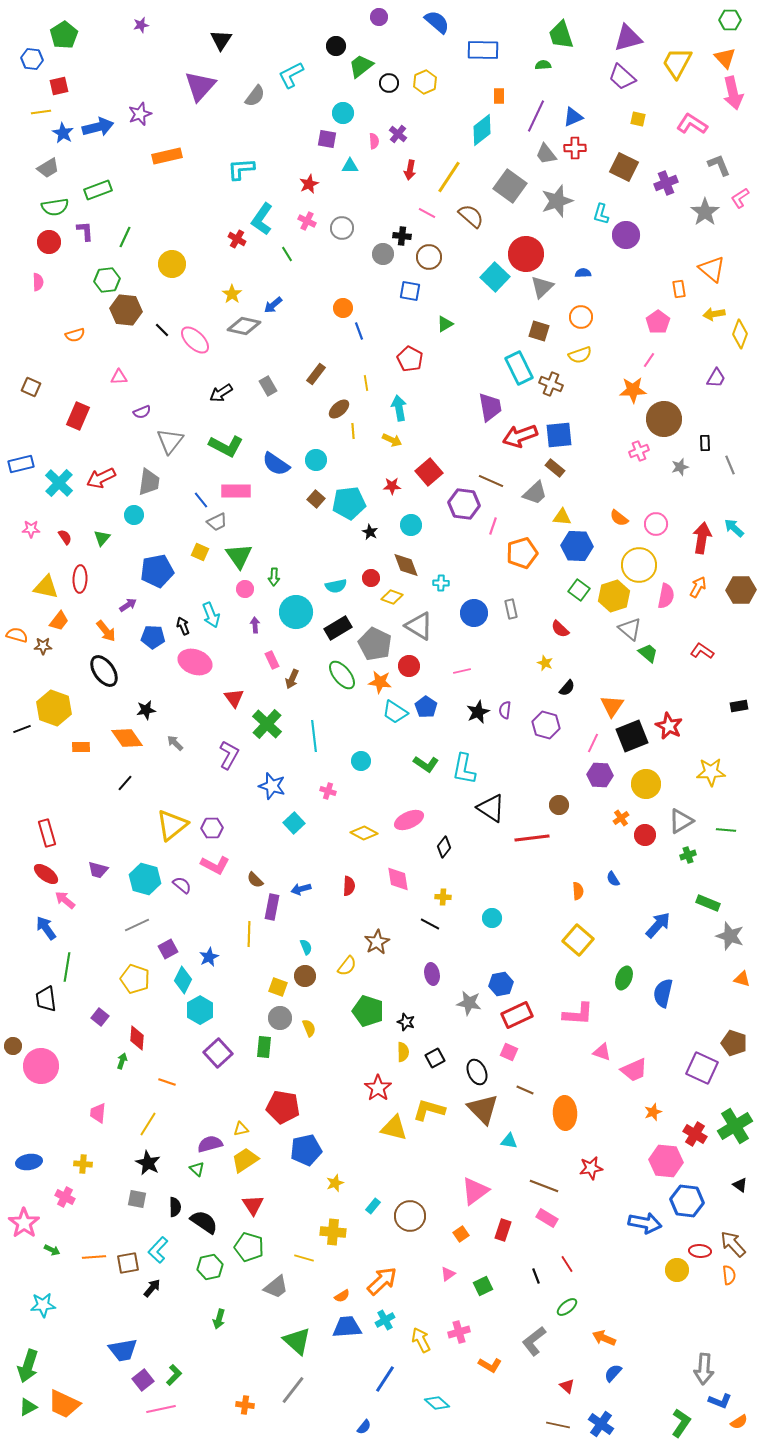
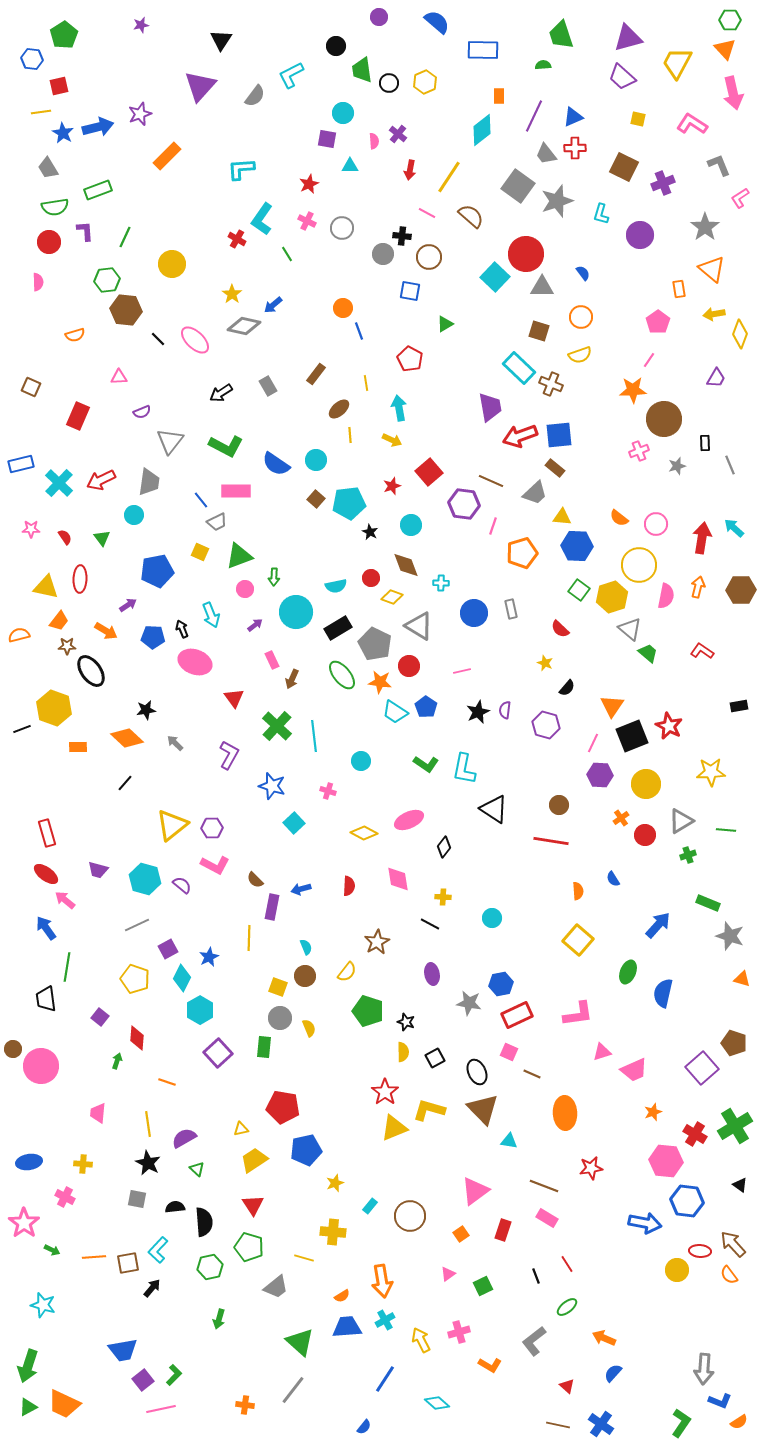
orange triangle at (725, 58): moved 9 px up
green trapezoid at (361, 66): moved 1 px right, 4 px down; rotated 60 degrees counterclockwise
purple line at (536, 116): moved 2 px left
orange rectangle at (167, 156): rotated 32 degrees counterclockwise
gray trapezoid at (48, 168): rotated 90 degrees clockwise
purple cross at (666, 183): moved 3 px left
gray square at (510, 186): moved 8 px right
gray star at (705, 212): moved 15 px down
purple circle at (626, 235): moved 14 px right
blue semicircle at (583, 273): rotated 56 degrees clockwise
gray triangle at (542, 287): rotated 45 degrees clockwise
black line at (162, 330): moved 4 px left, 9 px down
cyan rectangle at (519, 368): rotated 20 degrees counterclockwise
yellow line at (353, 431): moved 3 px left, 4 px down
gray star at (680, 467): moved 3 px left, 1 px up
red arrow at (101, 478): moved 2 px down
red star at (392, 486): rotated 18 degrees counterclockwise
green triangle at (102, 538): rotated 18 degrees counterclockwise
green triangle at (239, 556): rotated 44 degrees clockwise
orange arrow at (698, 587): rotated 15 degrees counterclockwise
yellow hexagon at (614, 596): moved 2 px left, 1 px down
purple arrow at (255, 625): rotated 56 degrees clockwise
black arrow at (183, 626): moved 1 px left, 3 px down
orange arrow at (106, 631): rotated 20 degrees counterclockwise
orange semicircle at (17, 635): moved 2 px right; rotated 30 degrees counterclockwise
brown star at (43, 646): moved 24 px right
black ellipse at (104, 671): moved 13 px left
green cross at (267, 724): moved 10 px right, 2 px down
orange diamond at (127, 738): rotated 12 degrees counterclockwise
orange rectangle at (81, 747): moved 3 px left
black triangle at (491, 808): moved 3 px right, 1 px down
red line at (532, 838): moved 19 px right, 3 px down; rotated 16 degrees clockwise
yellow line at (249, 934): moved 4 px down
yellow semicircle at (347, 966): moved 6 px down
green ellipse at (624, 978): moved 4 px right, 6 px up
cyan diamond at (183, 980): moved 1 px left, 2 px up
pink L-shape at (578, 1014): rotated 12 degrees counterclockwise
brown circle at (13, 1046): moved 3 px down
pink triangle at (602, 1052): rotated 36 degrees counterclockwise
green arrow at (122, 1061): moved 5 px left
purple square at (702, 1068): rotated 24 degrees clockwise
red star at (378, 1088): moved 7 px right, 4 px down
brown line at (525, 1090): moved 7 px right, 16 px up
yellow line at (148, 1124): rotated 40 degrees counterclockwise
yellow triangle at (394, 1128): rotated 36 degrees counterclockwise
purple semicircle at (210, 1144): moved 26 px left, 6 px up; rotated 15 degrees counterclockwise
yellow trapezoid at (245, 1160): moved 9 px right
cyan rectangle at (373, 1206): moved 3 px left
black semicircle at (175, 1207): rotated 96 degrees counterclockwise
black semicircle at (204, 1222): rotated 52 degrees clockwise
orange semicircle at (729, 1275): rotated 150 degrees clockwise
orange arrow at (382, 1281): rotated 124 degrees clockwise
cyan star at (43, 1305): rotated 20 degrees clockwise
green triangle at (297, 1341): moved 3 px right, 1 px down
